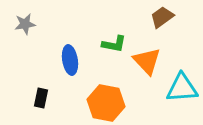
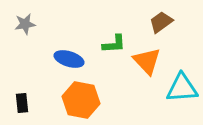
brown trapezoid: moved 1 px left, 5 px down
green L-shape: rotated 15 degrees counterclockwise
blue ellipse: moved 1 px left, 1 px up; rotated 64 degrees counterclockwise
black rectangle: moved 19 px left, 5 px down; rotated 18 degrees counterclockwise
orange hexagon: moved 25 px left, 3 px up
